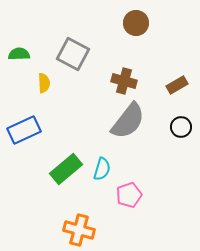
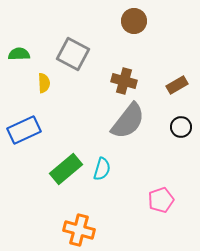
brown circle: moved 2 px left, 2 px up
pink pentagon: moved 32 px right, 5 px down
